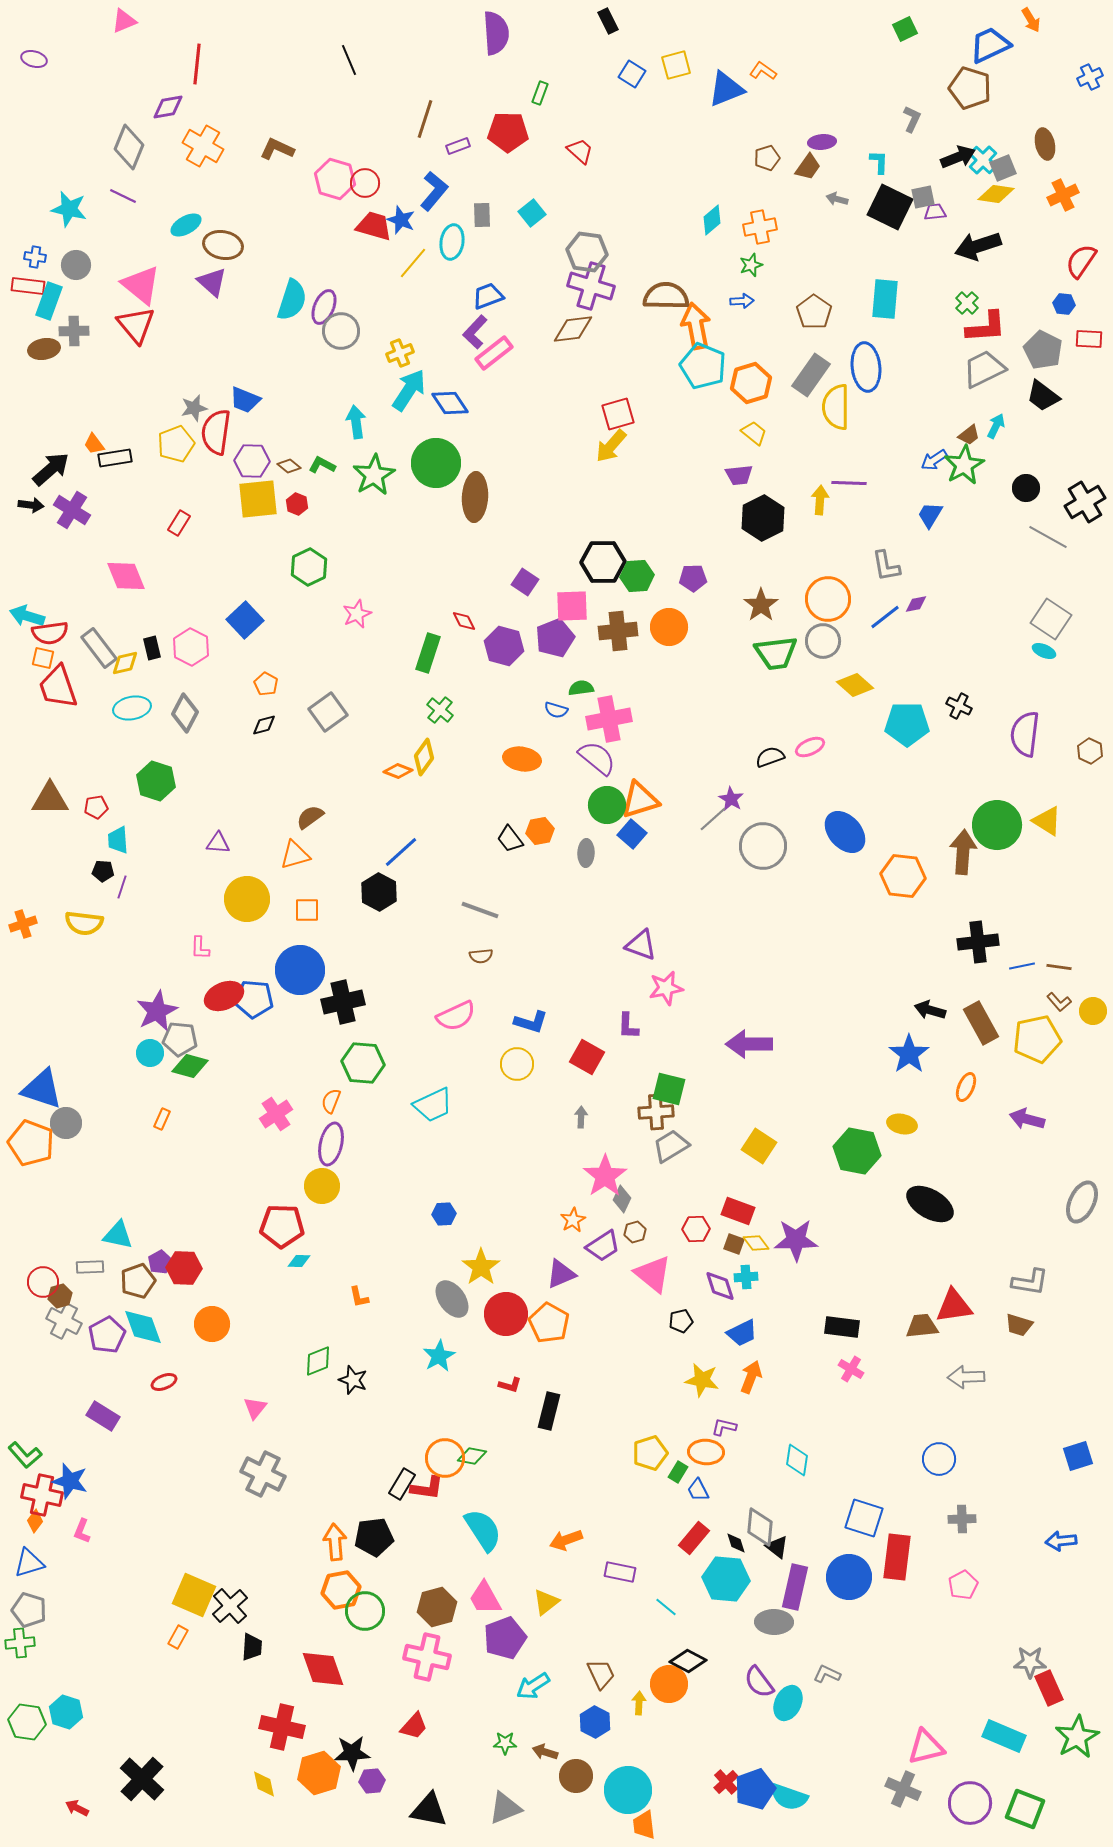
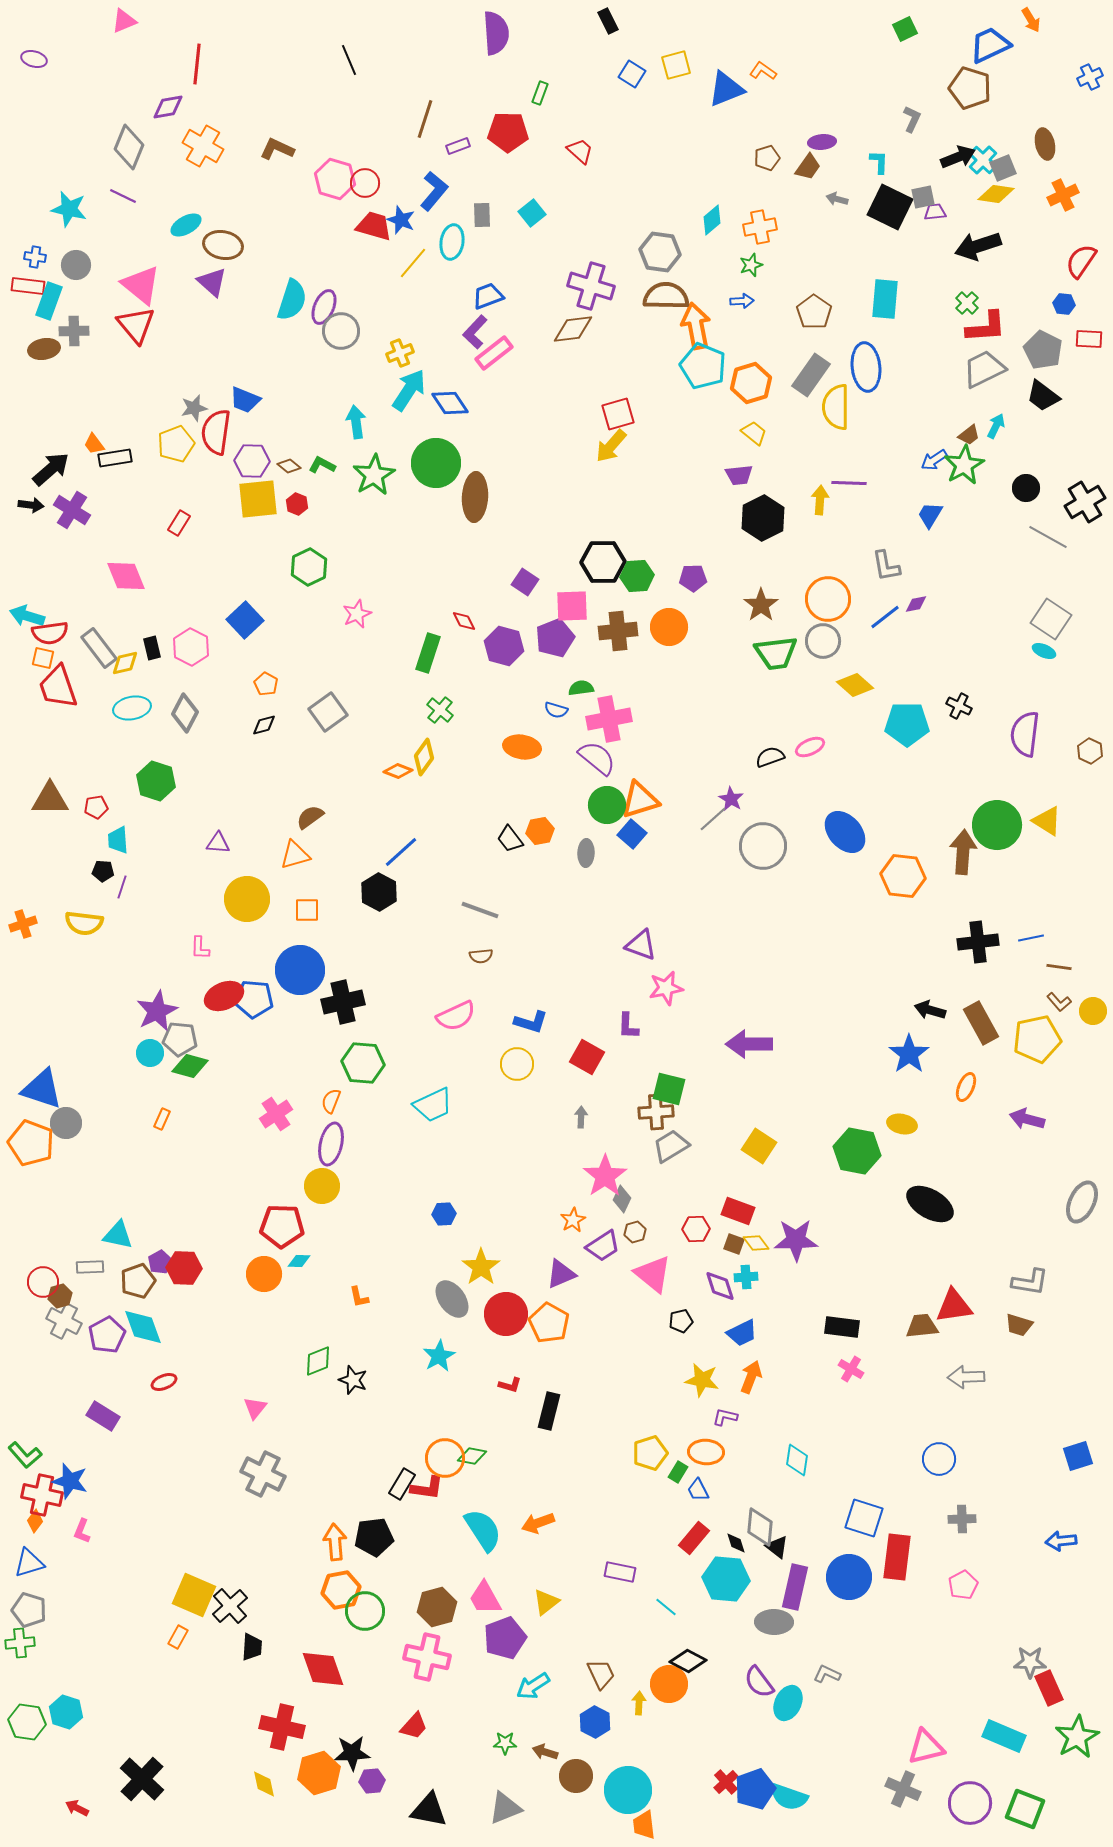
gray hexagon at (587, 252): moved 73 px right
orange ellipse at (522, 759): moved 12 px up
blue line at (1022, 966): moved 9 px right, 28 px up
orange circle at (212, 1324): moved 52 px right, 50 px up
purple L-shape at (724, 1427): moved 1 px right, 10 px up
orange arrow at (566, 1540): moved 28 px left, 17 px up
